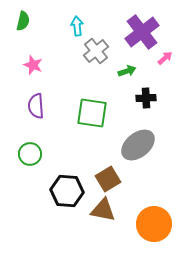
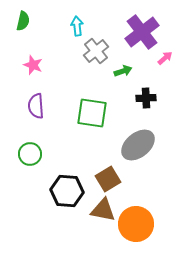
green arrow: moved 4 px left
orange circle: moved 18 px left
